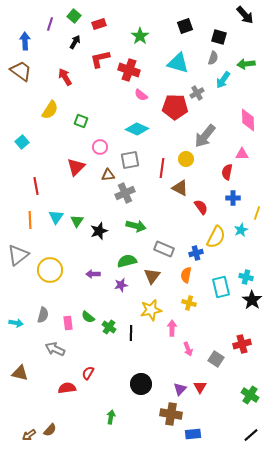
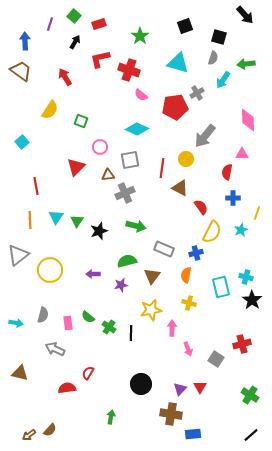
red pentagon at (175, 107): rotated 10 degrees counterclockwise
yellow semicircle at (216, 237): moved 4 px left, 5 px up
